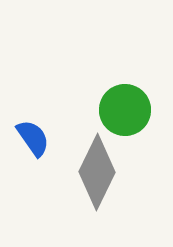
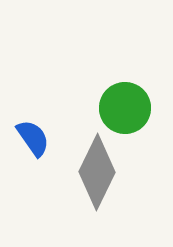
green circle: moved 2 px up
